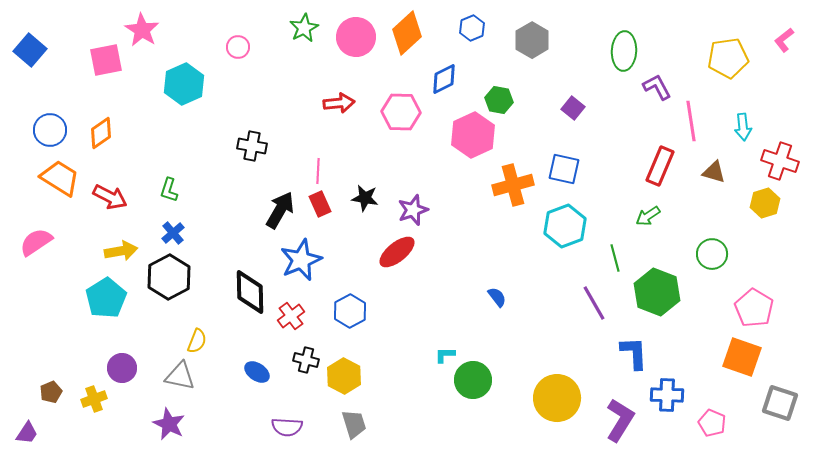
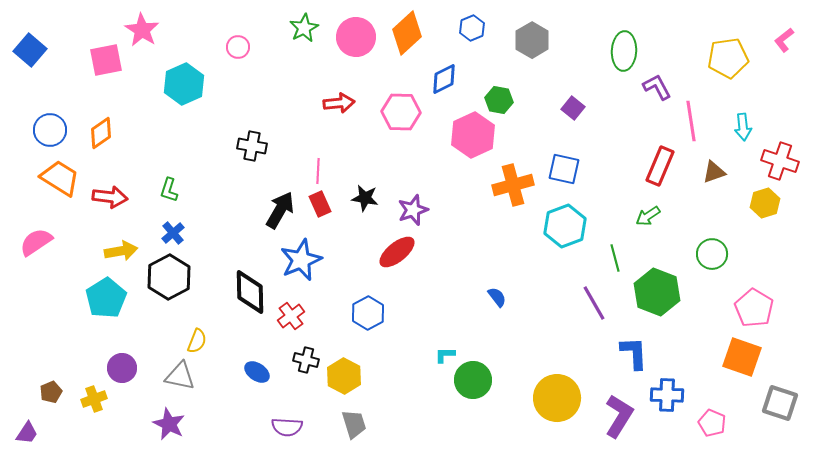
brown triangle at (714, 172): rotated 35 degrees counterclockwise
red arrow at (110, 197): rotated 20 degrees counterclockwise
blue hexagon at (350, 311): moved 18 px right, 2 px down
purple L-shape at (620, 420): moved 1 px left, 4 px up
